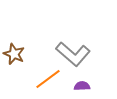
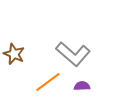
orange line: moved 3 px down
